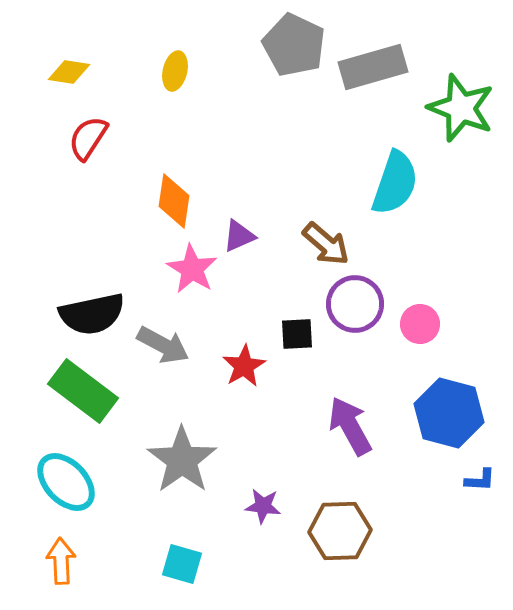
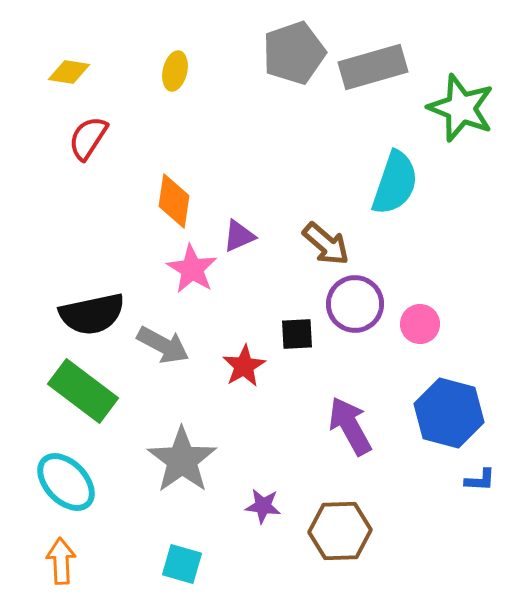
gray pentagon: moved 8 px down; rotated 28 degrees clockwise
